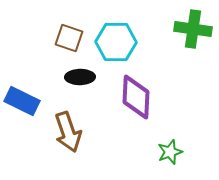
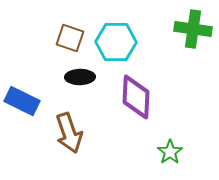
brown square: moved 1 px right
brown arrow: moved 1 px right, 1 px down
green star: rotated 15 degrees counterclockwise
